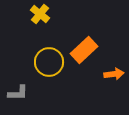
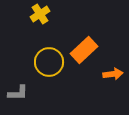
yellow cross: rotated 18 degrees clockwise
orange arrow: moved 1 px left
